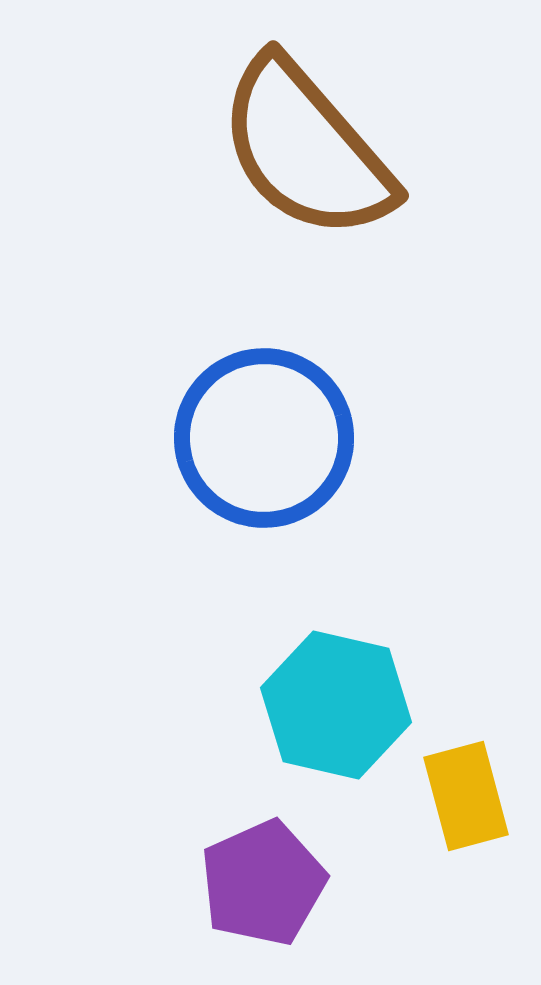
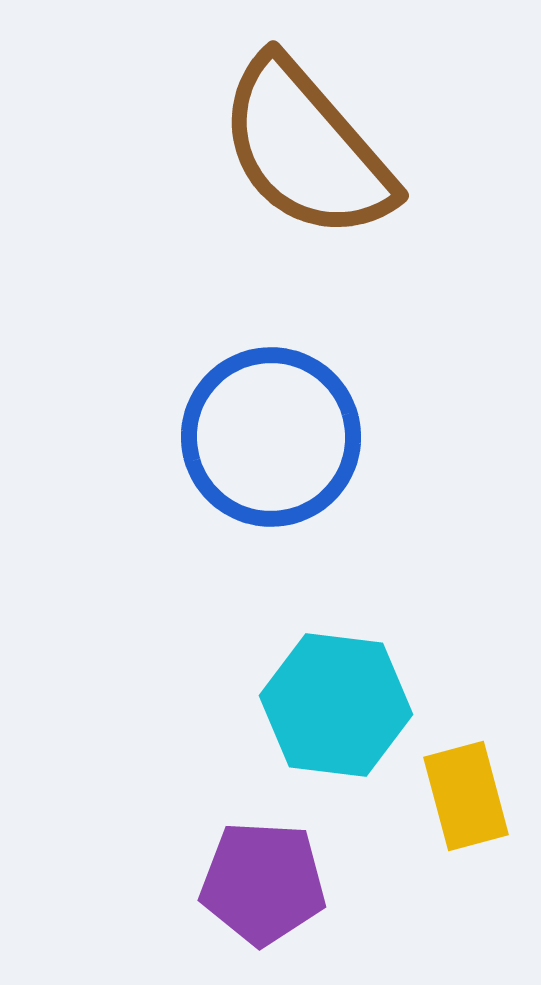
blue circle: moved 7 px right, 1 px up
cyan hexagon: rotated 6 degrees counterclockwise
purple pentagon: rotated 27 degrees clockwise
